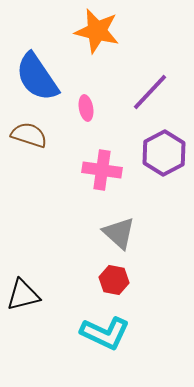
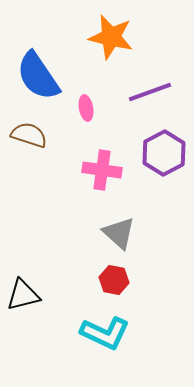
orange star: moved 14 px right, 6 px down
blue semicircle: moved 1 px right, 1 px up
purple line: rotated 27 degrees clockwise
